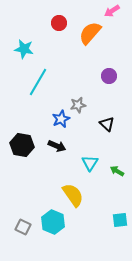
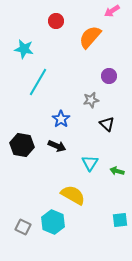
red circle: moved 3 px left, 2 px up
orange semicircle: moved 4 px down
gray star: moved 13 px right, 5 px up
blue star: rotated 12 degrees counterclockwise
green arrow: rotated 16 degrees counterclockwise
yellow semicircle: rotated 25 degrees counterclockwise
